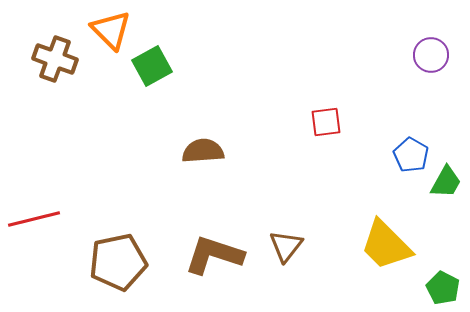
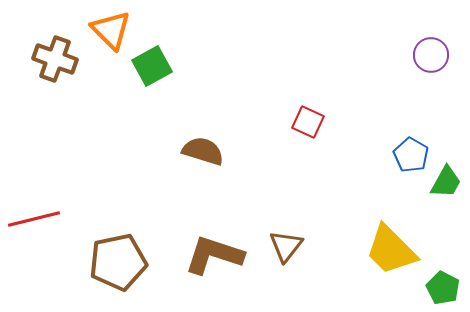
red square: moved 18 px left; rotated 32 degrees clockwise
brown semicircle: rotated 21 degrees clockwise
yellow trapezoid: moved 5 px right, 5 px down
